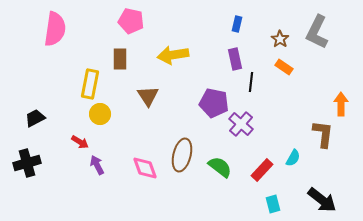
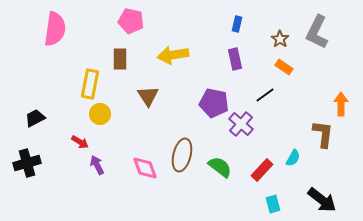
black line: moved 14 px right, 13 px down; rotated 48 degrees clockwise
